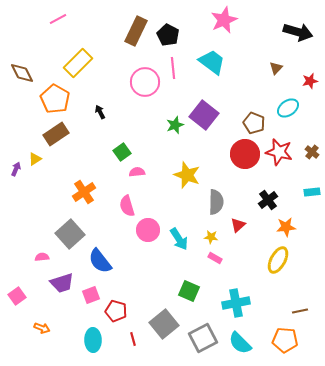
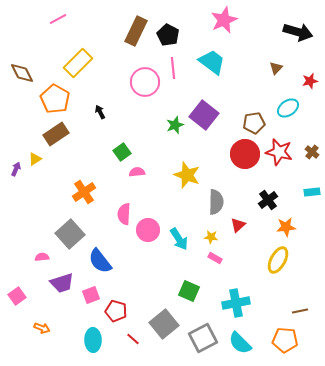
brown pentagon at (254, 123): rotated 30 degrees counterclockwise
pink semicircle at (127, 206): moved 3 px left, 8 px down; rotated 20 degrees clockwise
red line at (133, 339): rotated 32 degrees counterclockwise
